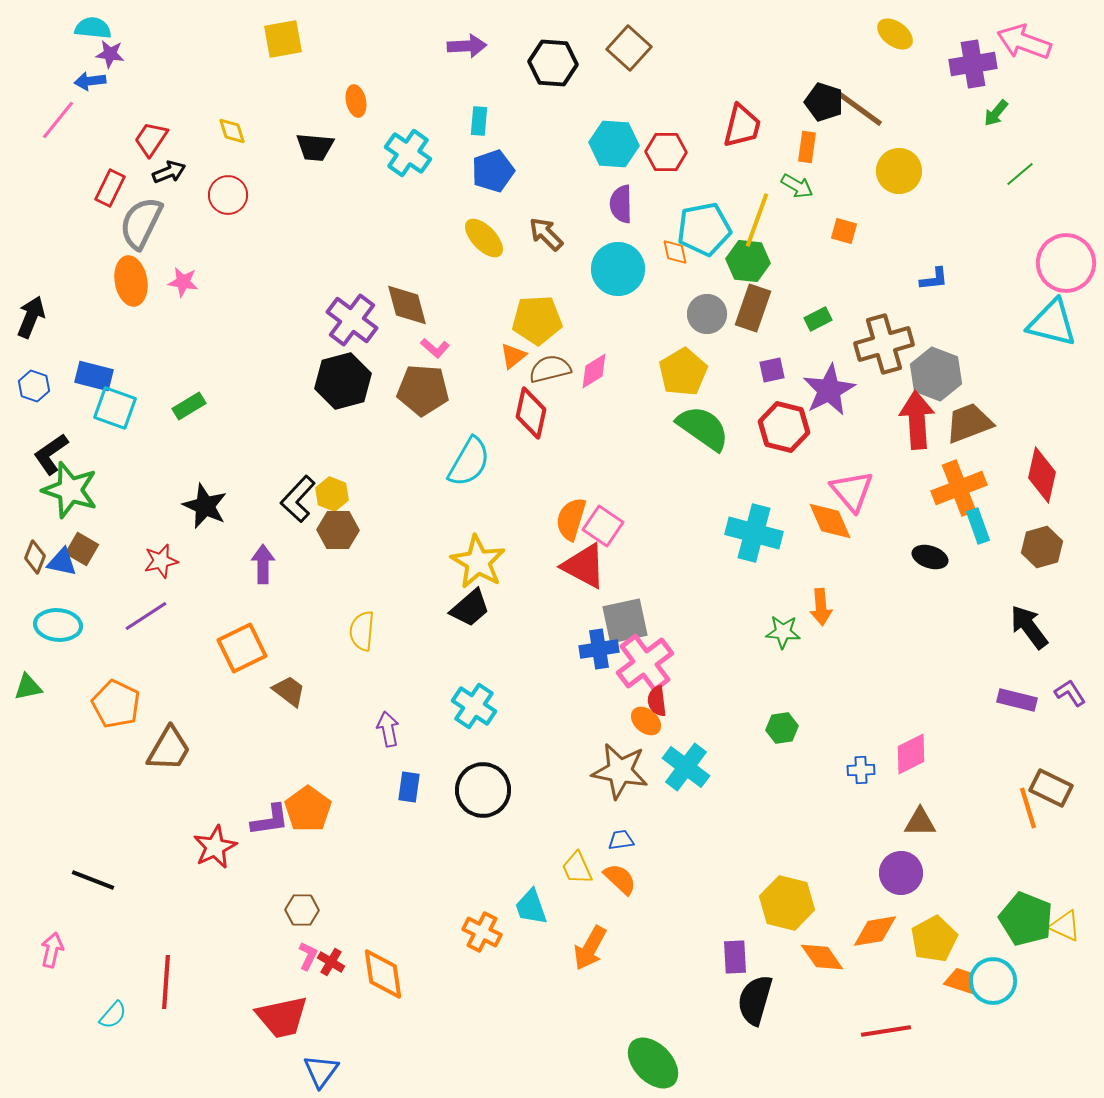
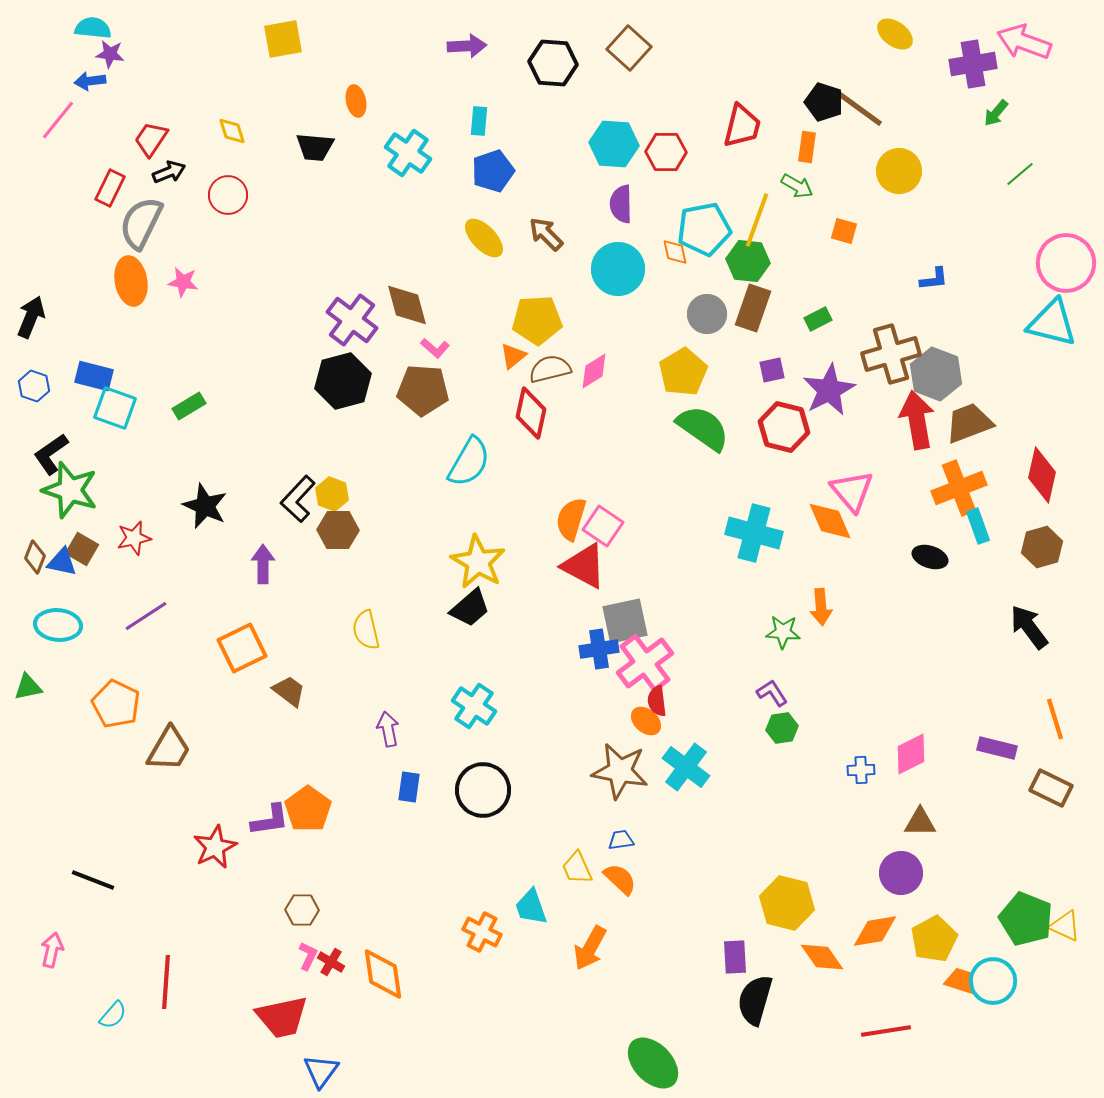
brown cross at (884, 344): moved 7 px right, 10 px down
red arrow at (917, 420): rotated 6 degrees counterclockwise
red star at (161, 561): moved 27 px left, 23 px up
yellow semicircle at (362, 631): moved 4 px right, 1 px up; rotated 18 degrees counterclockwise
purple L-shape at (1070, 693): moved 298 px left
purple rectangle at (1017, 700): moved 20 px left, 48 px down
orange line at (1028, 808): moved 27 px right, 89 px up
